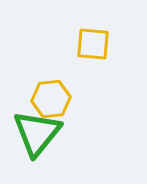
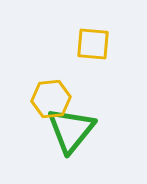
green triangle: moved 34 px right, 3 px up
